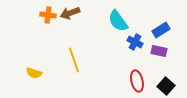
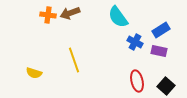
cyan semicircle: moved 4 px up
